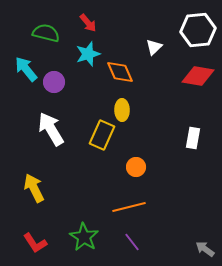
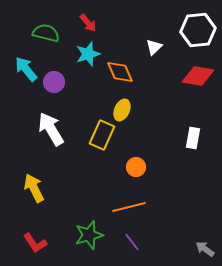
yellow ellipse: rotated 25 degrees clockwise
green star: moved 5 px right, 2 px up; rotated 24 degrees clockwise
